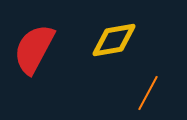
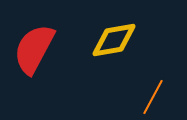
orange line: moved 5 px right, 4 px down
